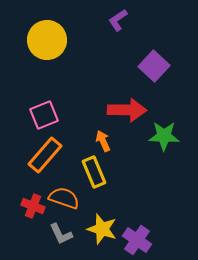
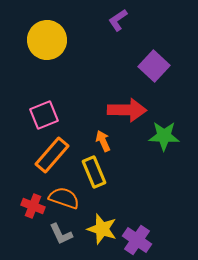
orange rectangle: moved 7 px right
